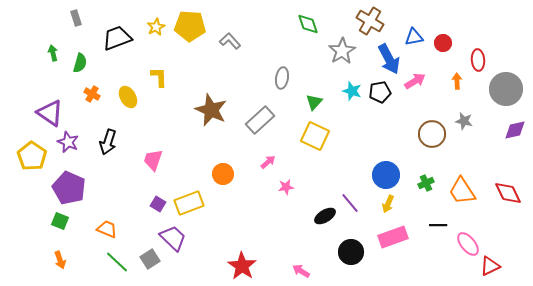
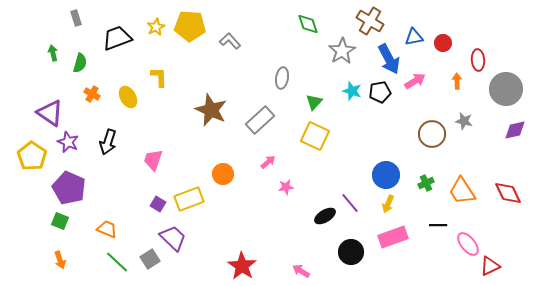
yellow rectangle at (189, 203): moved 4 px up
